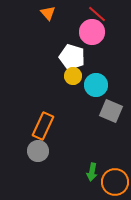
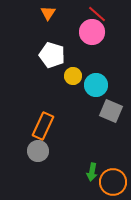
orange triangle: rotated 14 degrees clockwise
white pentagon: moved 20 px left, 2 px up
orange circle: moved 2 px left
